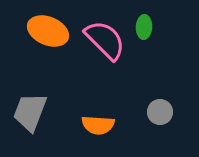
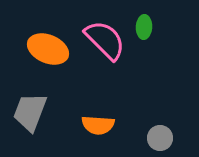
orange ellipse: moved 18 px down
gray circle: moved 26 px down
